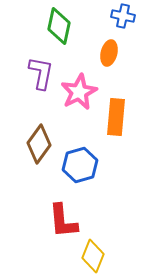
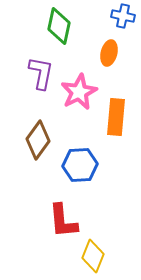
brown diamond: moved 1 px left, 4 px up
blue hexagon: rotated 12 degrees clockwise
